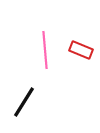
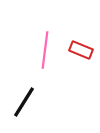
pink line: rotated 12 degrees clockwise
